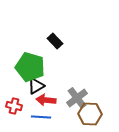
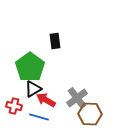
black rectangle: rotated 35 degrees clockwise
green pentagon: rotated 20 degrees clockwise
black triangle: moved 3 px left, 3 px down
red arrow: rotated 24 degrees clockwise
blue line: moved 2 px left; rotated 12 degrees clockwise
